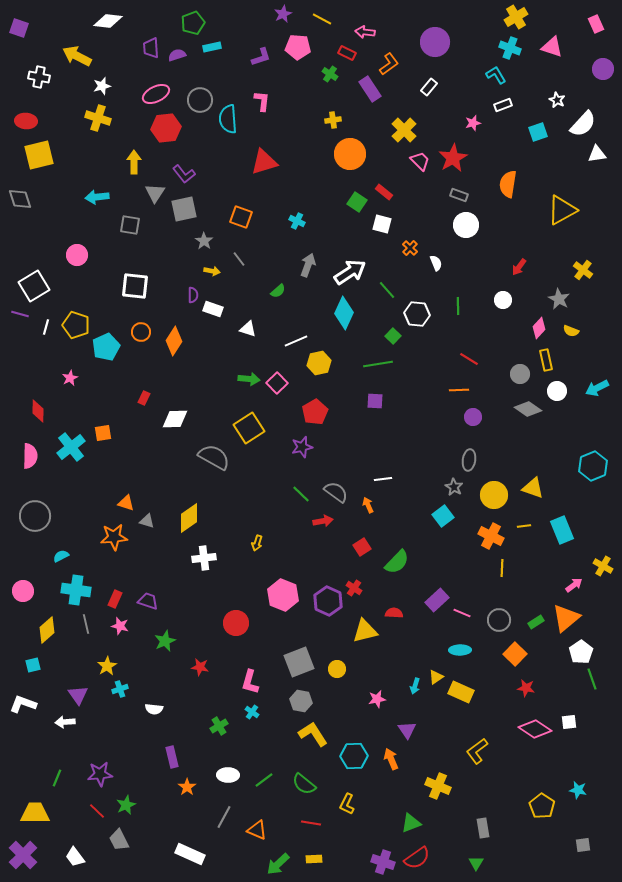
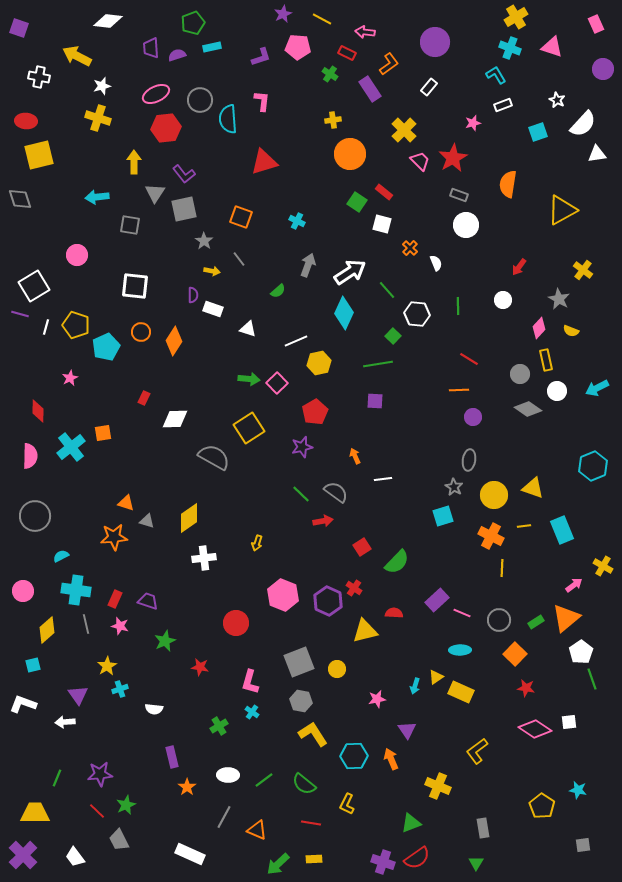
orange arrow at (368, 505): moved 13 px left, 49 px up
cyan square at (443, 516): rotated 20 degrees clockwise
